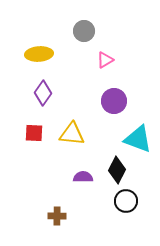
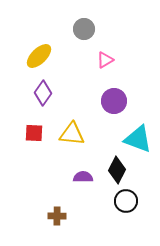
gray circle: moved 2 px up
yellow ellipse: moved 2 px down; rotated 40 degrees counterclockwise
